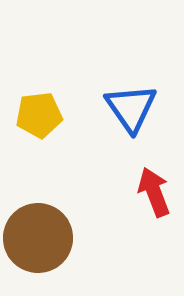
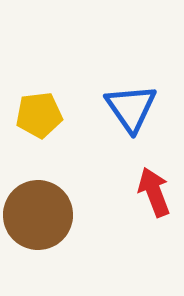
brown circle: moved 23 px up
